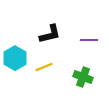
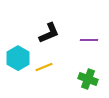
black L-shape: moved 1 px left, 1 px up; rotated 10 degrees counterclockwise
cyan hexagon: moved 3 px right
green cross: moved 5 px right, 2 px down
